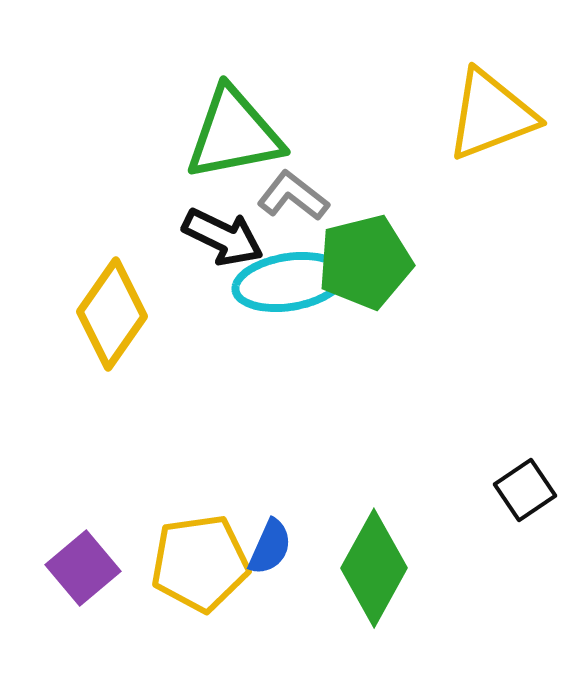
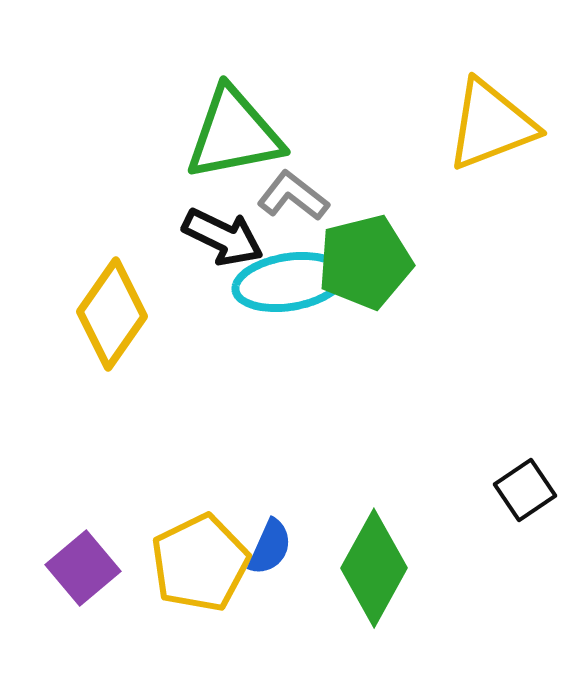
yellow triangle: moved 10 px down
yellow pentagon: rotated 18 degrees counterclockwise
